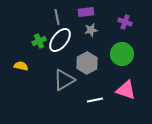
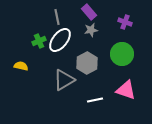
purple rectangle: moved 3 px right; rotated 56 degrees clockwise
